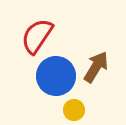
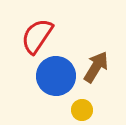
yellow circle: moved 8 px right
